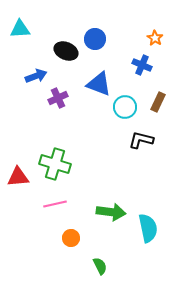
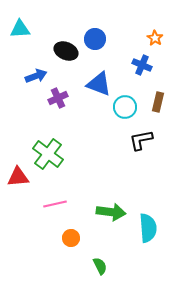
brown rectangle: rotated 12 degrees counterclockwise
black L-shape: rotated 25 degrees counterclockwise
green cross: moved 7 px left, 10 px up; rotated 20 degrees clockwise
cyan semicircle: rotated 8 degrees clockwise
